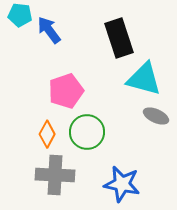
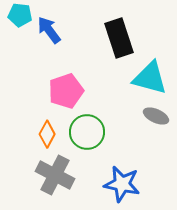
cyan triangle: moved 6 px right, 1 px up
gray cross: rotated 24 degrees clockwise
